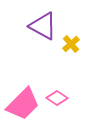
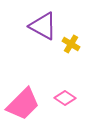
yellow cross: rotated 18 degrees counterclockwise
pink diamond: moved 8 px right
